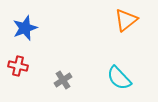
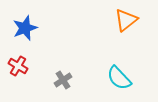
red cross: rotated 18 degrees clockwise
